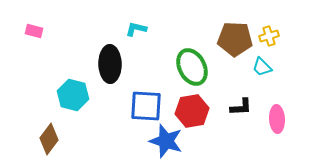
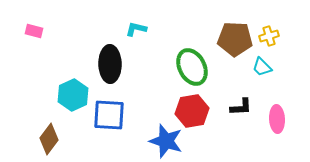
cyan hexagon: rotated 20 degrees clockwise
blue square: moved 37 px left, 9 px down
